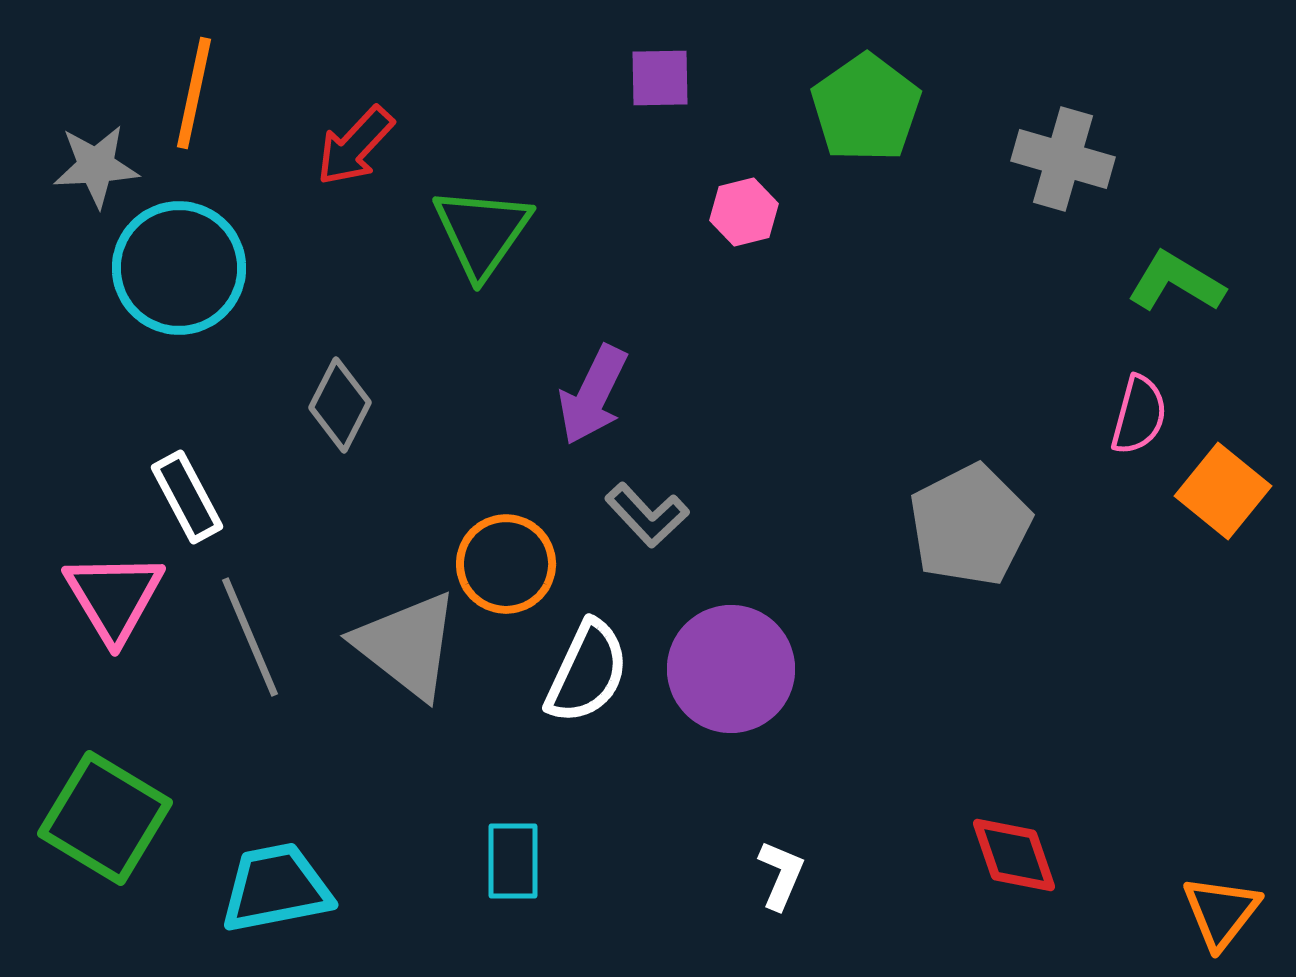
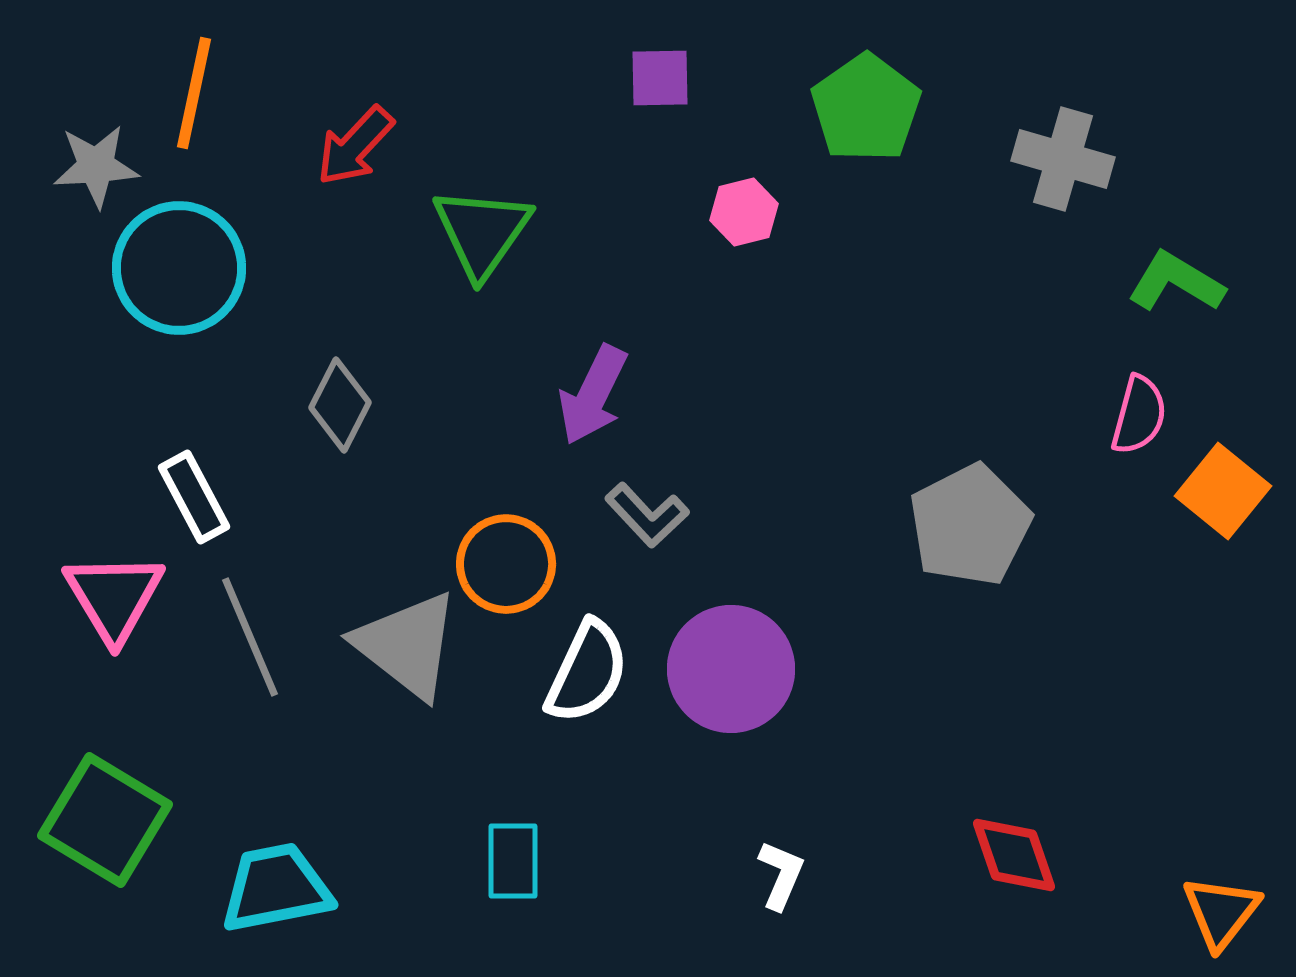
white rectangle: moved 7 px right
green square: moved 2 px down
